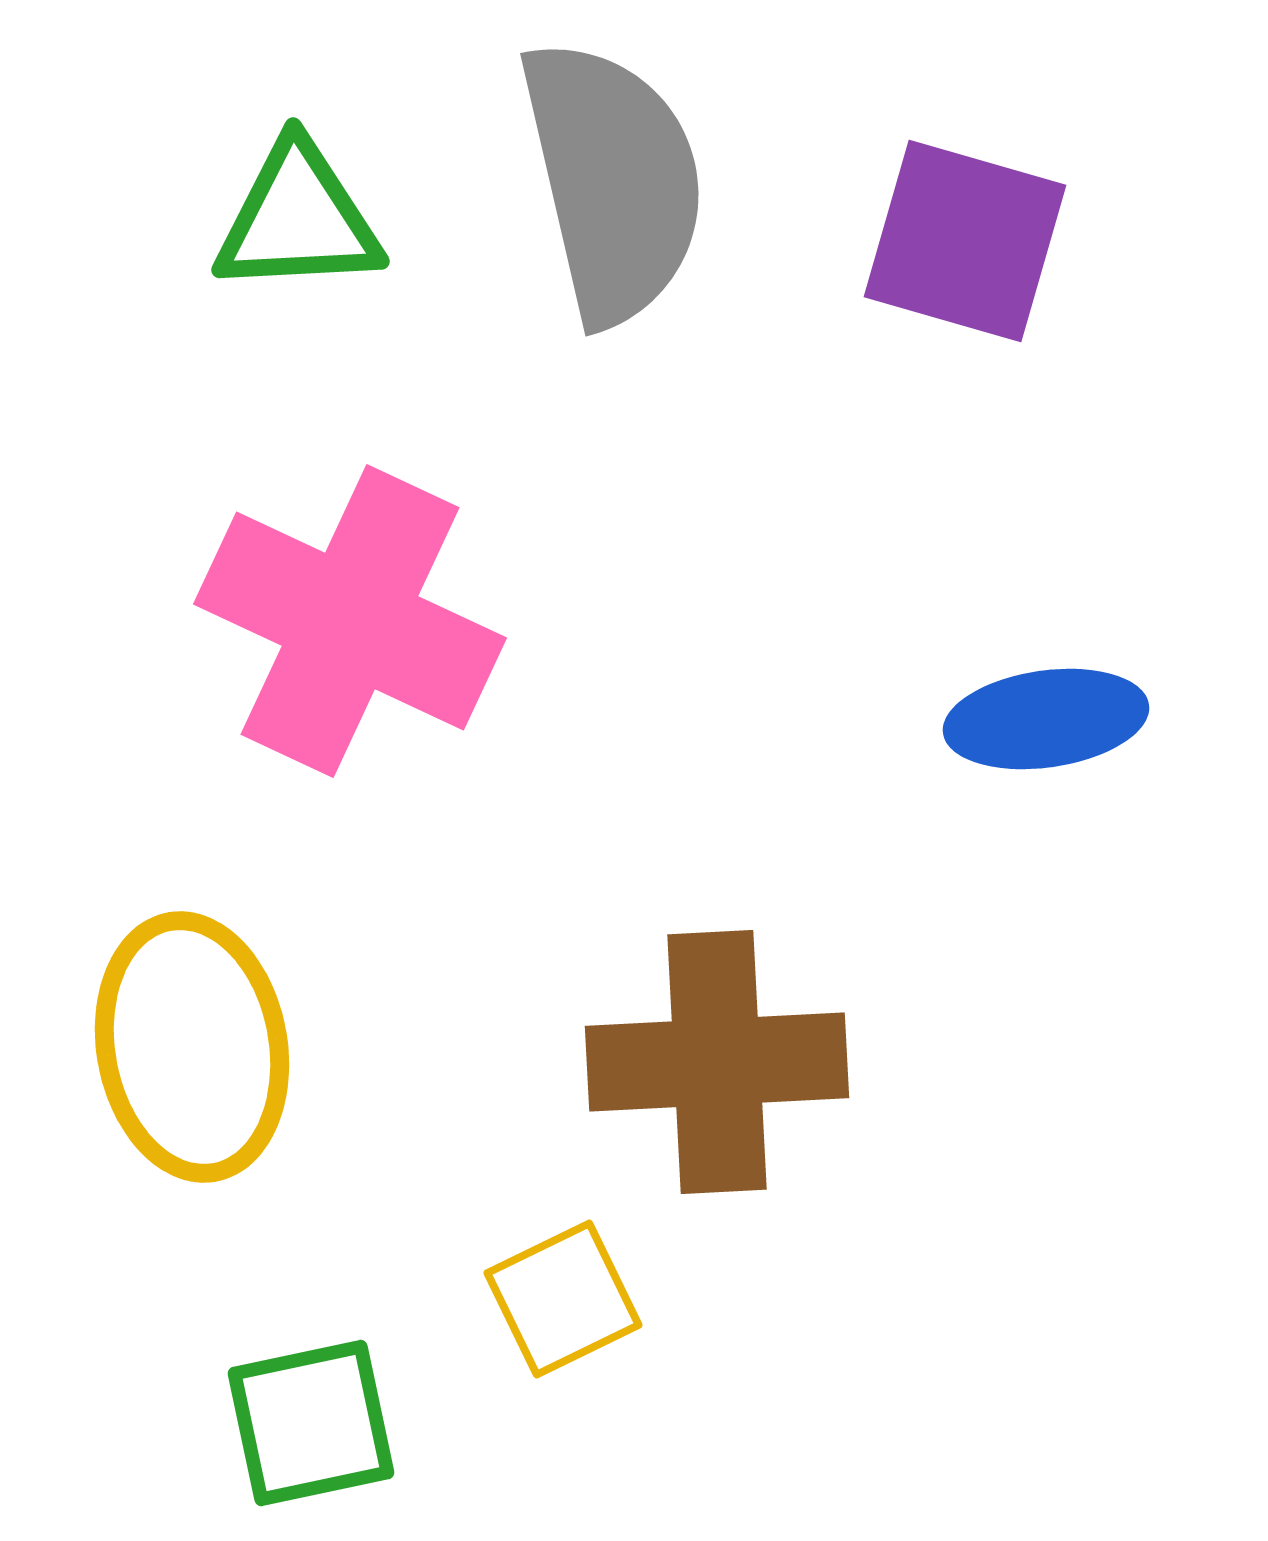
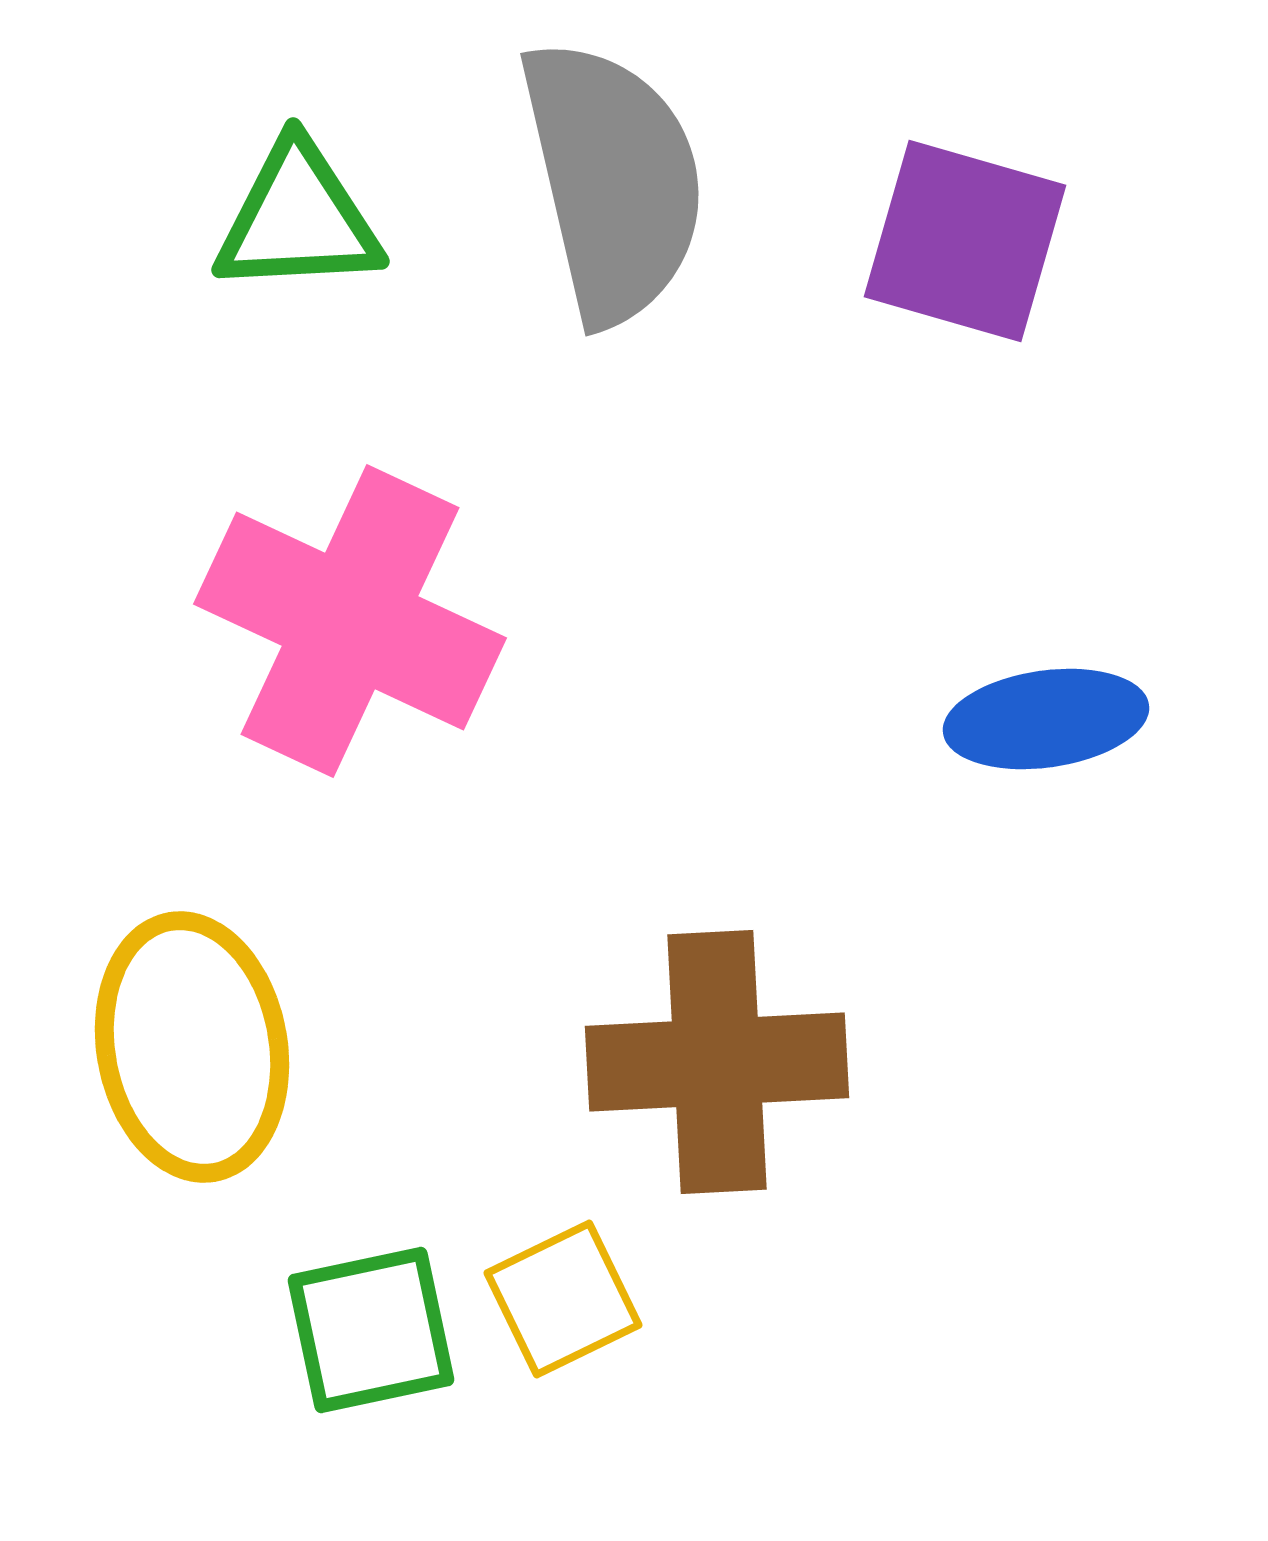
green square: moved 60 px right, 93 px up
